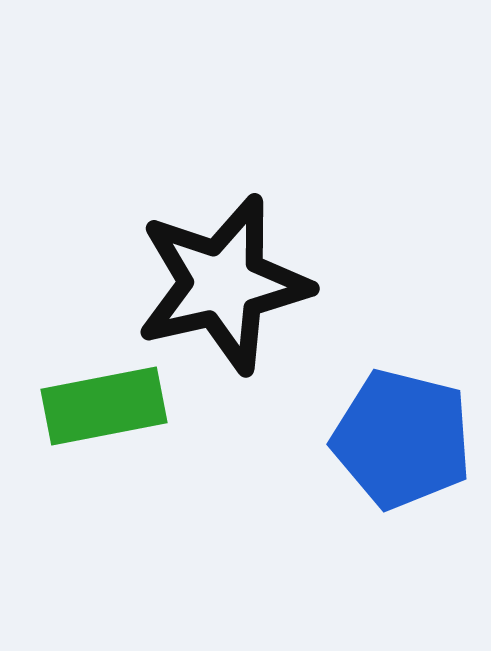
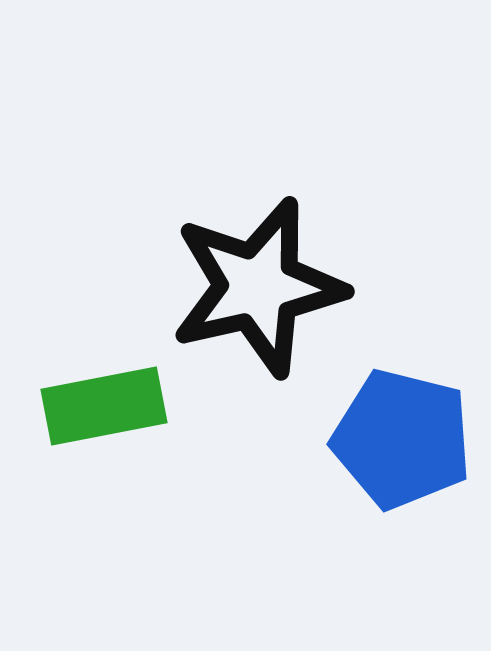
black star: moved 35 px right, 3 px down
